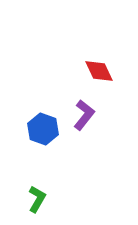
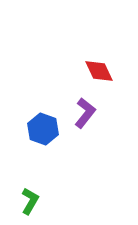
purple L-shape: moved 1 px right, 2 px up
green L-shape: moved 7 px left, 2 px down
